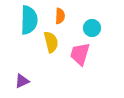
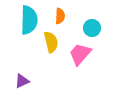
pink trapezoid: rotated 25 degrees clockwise
